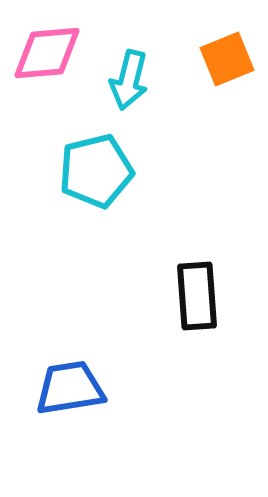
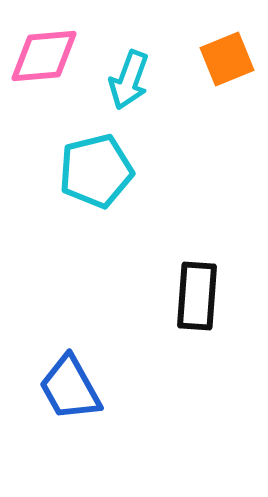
pink diamond: moved 3 px left, 3 px down
cyan arrow: rotated 6 degrees clockwise
black rectangle: rotated 8 degrees clockwise
blue trapezoid: rotated 110 degrees counterclockwise
